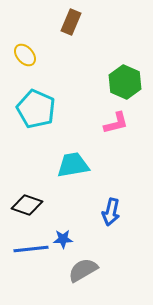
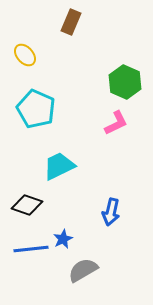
pink L-shape: rotated 12 degrees counterclockwise
cyan trapezoid: moved 14 px left, 1 px down; rotated 16 degrees counterclockwise
blue star: rotated 24 degrees counterclockwise
